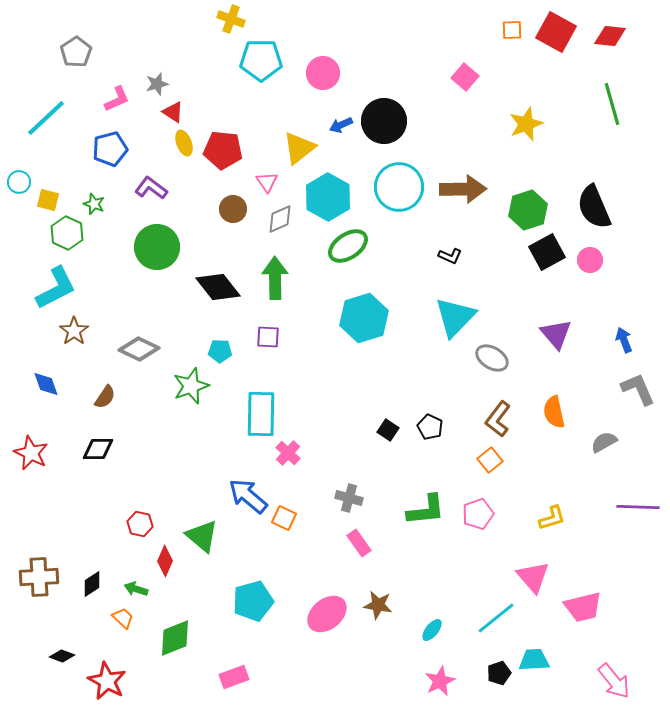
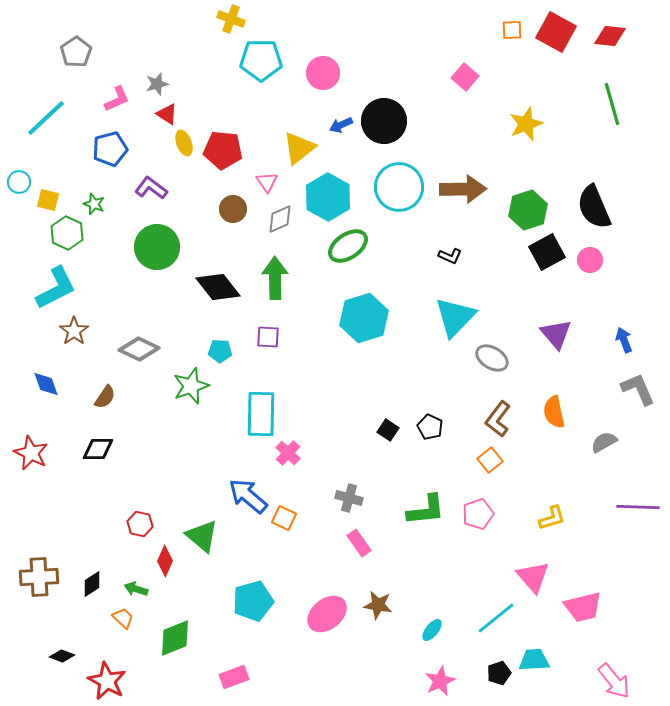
red triangle at (173, 112): moved 6 px left, 2 px down
